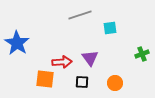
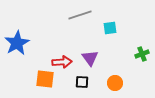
blue star: rotated 10 degrees clockwise
